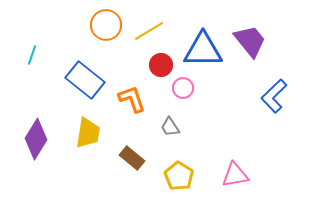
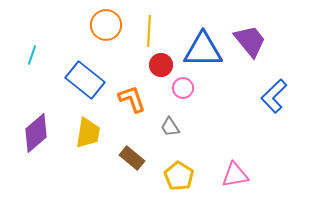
yellow line: rotated 56 degrees counterclockwise
purple diamond: moved 6 px up; rotated 18 degrees clockwise
